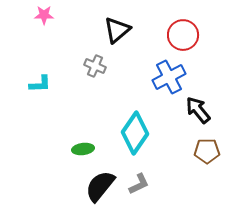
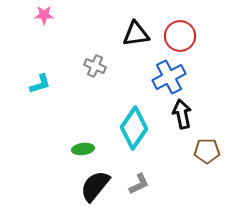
black triangle: moved 19 px right, 4 px down; rotated 32 degrees clockwise
red circle: moved 3 px left, 1 px down
cyan L-shape: rotated 15 degrees counterclockwise
black arrow: moved 16 px left, 4 px down; rotated 28 degrees clockwise
cyan diamond: moved 1 px left, 5 px up
black semicircle: moved 5 px left
